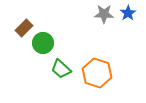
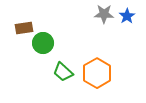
blue star: moved 1 px left, 3 px down
brown rectangle: rotated 36 degrees clockwise
green trapezoid: moved 2 px right, 3 px down
orange hexagon: rotated 12 degrees clockwise
